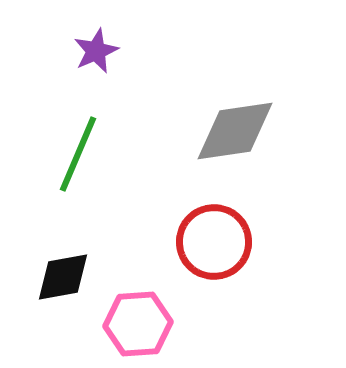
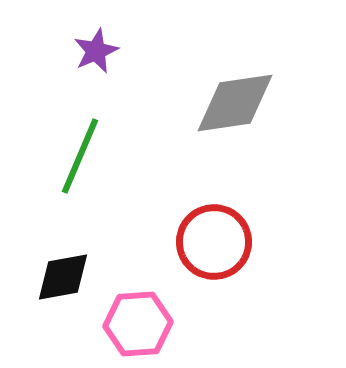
gray diamond: moved 28 px up
green line: moved 2 px right, 2 px down
